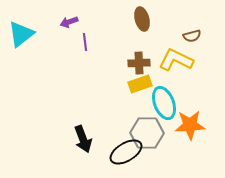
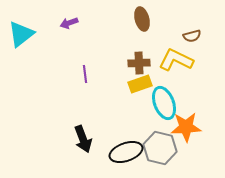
purple arrow: moved 1 px down
purple line: moved 32 px down
orange star: moved 4 px left, 2 px down
gray hexagon: moved 13 px right, 15 px down; rotated 12 degrees clockwise
black ellipse: rotated 12 degrees clockwise
